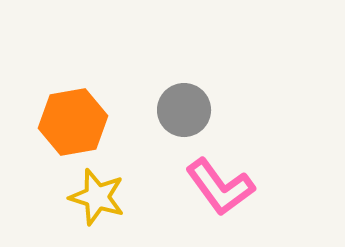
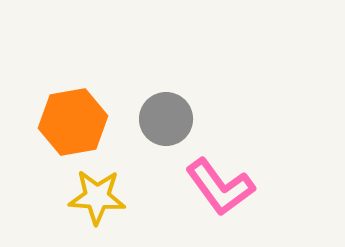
gray circle: moved 18 px left, 9 px down
yellow star: rotated 14 degrees counterclockwise
